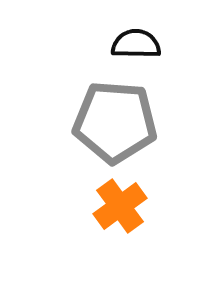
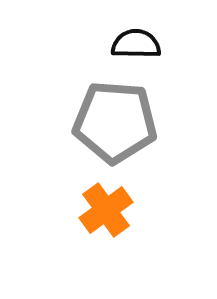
orange cross: moved 14 px left, 4 px down
